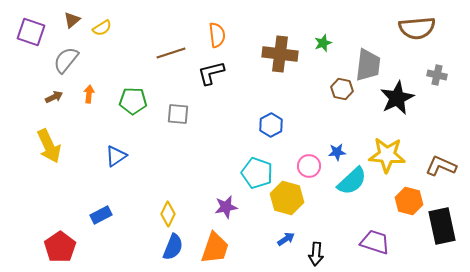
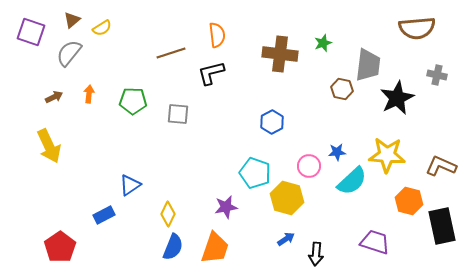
gray semicircle: moved 3 px right, 7 px up
blue hexagon: moved 1 px right, 3 px up
blue triangle: moved 14 px right, 29 px down
cyan pentagon: moved 2 px left
blue rectangle: moved 3 px right
